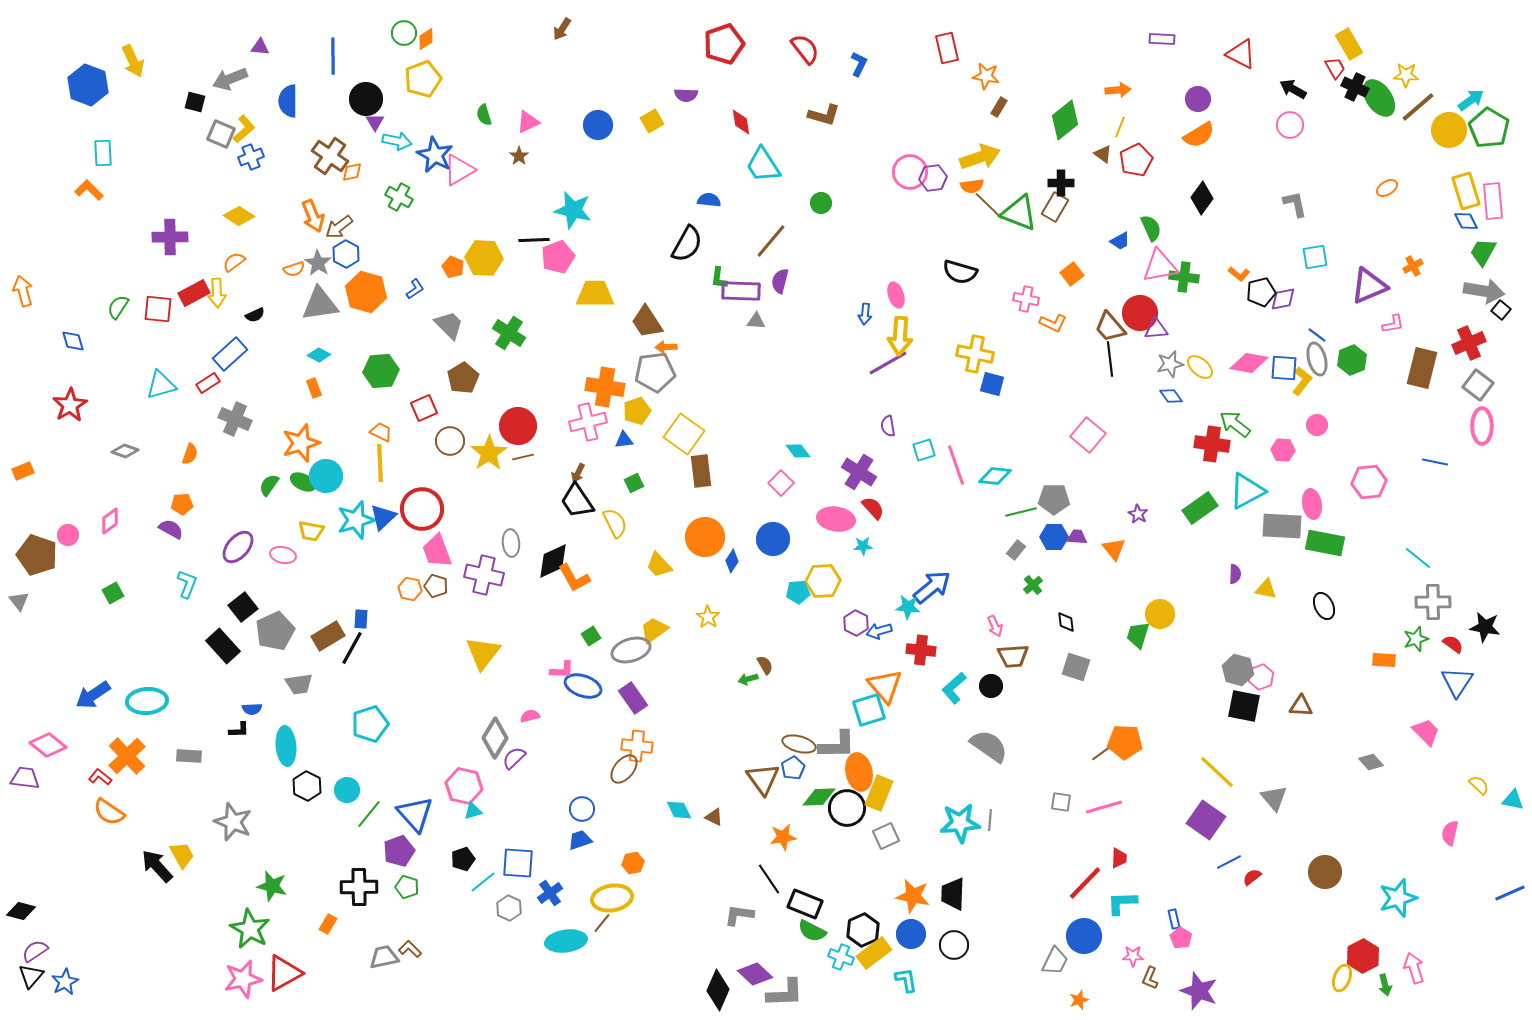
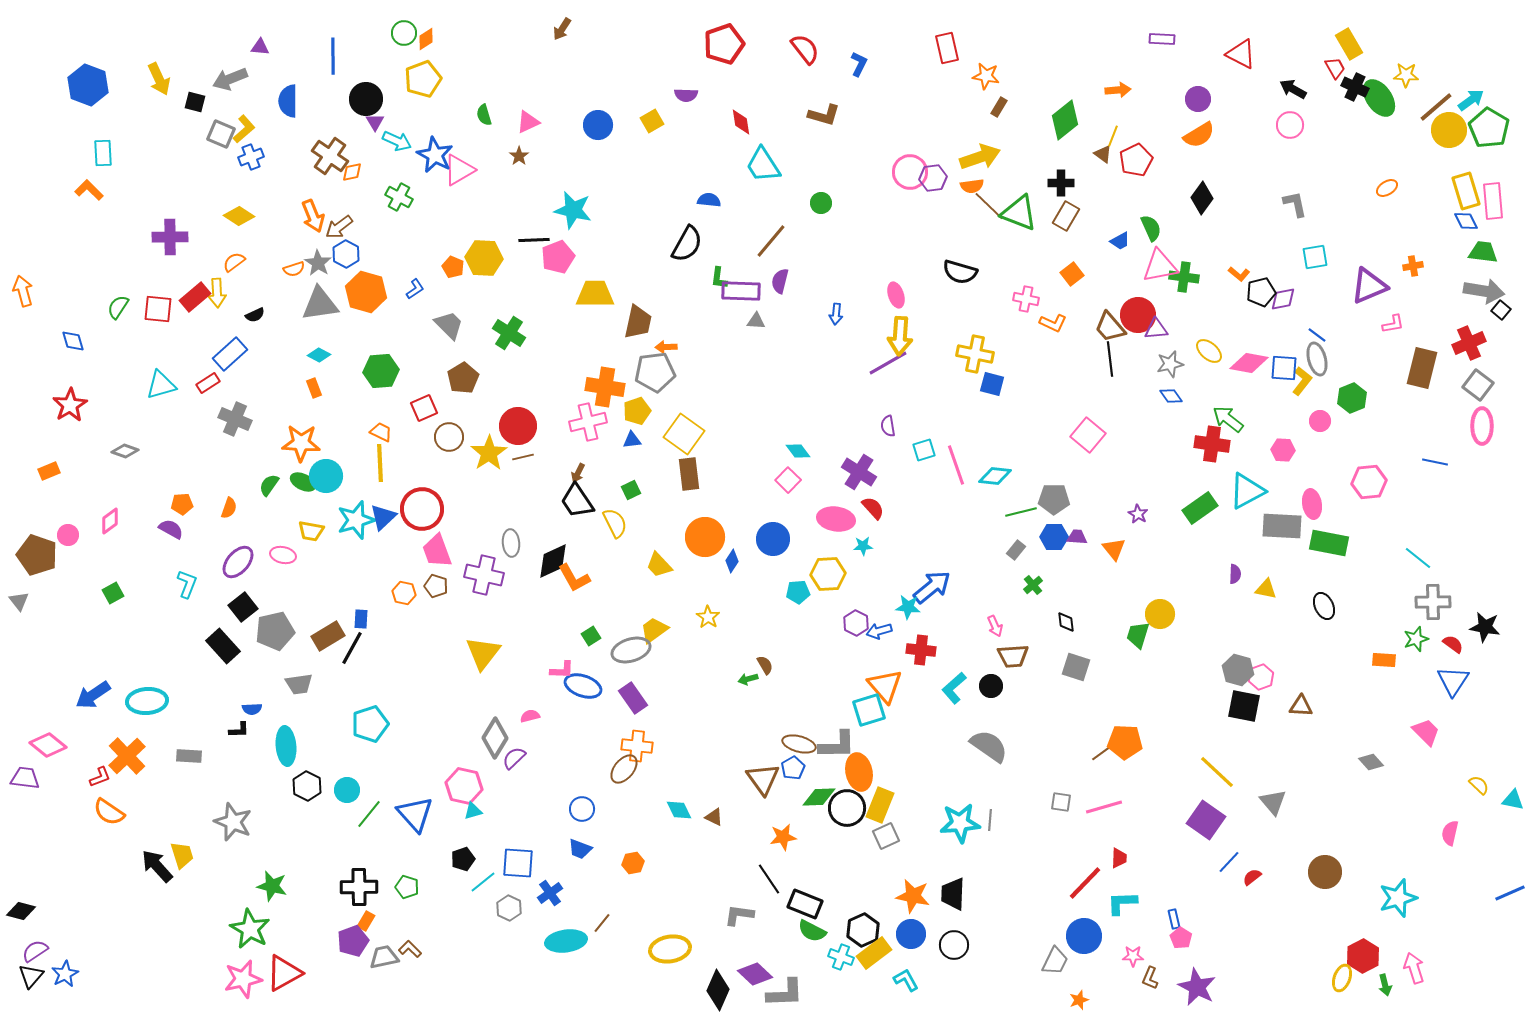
yellow arrow at (133, 61): moved 26 px right, 18 px down
brown line at (1418, 107): moved 18 px right
yellow line at (1120, 127): moved 7 px left, 9 px down
cyan arrow at (397, 141): rotated 12 degrees clockwise
brown rectangle at (1055, 207): moved 11 px right, 9 px down
green trapezoid at (1483, 252): rotated 68 degrees clockwise
orange cross at (1413, 266): rotated 18 degrees clockwise
red rectangle at (194, 293): moved 1 px right, 4 px down; rotated 12 degrees counterclockwise
red circle at (1140, 313): moved 2 px left, 2 px down
blue arrow at (865, 314): moved 29 px left
brown trapezoid at (647, 322): moved 9 px left; rotated 135 degrees counterclockwise
green hexagon at (1352, 360): moved 38 px down
yellow ellipse at (1200, 367): moved 9 px right, 16 px up
green arrow at (1235, 424): moved 7 px left, 5 px up
pink circle at (1317, 425): moved 3 px right, 4 px up
blue triangle at (624, 440): moved 8 px right
brown circle at (450, 441): moved 1 px left, 4 px up
orange star at (301, 443): rotated 21 degrees clockwise
orange semicircle at (190, 454): moved 39 px right, 54 px down
orange rectangle at (23, 471): moved 26 px right
brown rectangle at (701, 471): moved 12 px left, 3 px down
green square at (634, 483): moved 3 px left, 7 px down
pink square at (781, 483): moved 7 px right, 3 px up
green rectangle at (1325, 543): moved 4 px right
purple ellipse at (238, 547): moved 15 px down
yellow hexagon at (823, 581): moved 5 px right, 7 px up
orange hexagon at (410, 589): moved 6 px left, 4 px down
gray pentagon at (275, 631): rotated 12 degrees clockwise
blue triangle at (1457, 682): moved 4 px left, 1 px up
red L-shape at (100, 777): rotated 120 degrees clockwise
yellow rectangle at (879, 793): moved 1 px right, 12 px down
gray triangle at (1274, 798): moved 1 px left, 4 px down
blue trapezoid at (580, 840): moved 9 px down; rotated 140 degrees counterclockwise
purple pentagon at (399, 851): moved 46 px left, 90 px down
yellow trapezoid at (182, 855): rotated 12 degrees clockwise
blue line at (1229, 862): rotated 20 degrees counterclockwise
yellow ellipse at (612, 898): moved 58 px right, 51 px down
orange rectangle at (328, 924): moved 38 px right, 3 px up
cyan L-shape at (906, 980): rotated 20 degrees counterclockwise
blue star at (65, 982): moved 8 px up
purple star at (1199, 991): moved 2 px left, 4 px up; rotated 6 degrees clockwise
